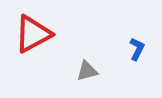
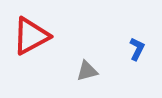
red triangle: moved 2 px left, 2 px down
